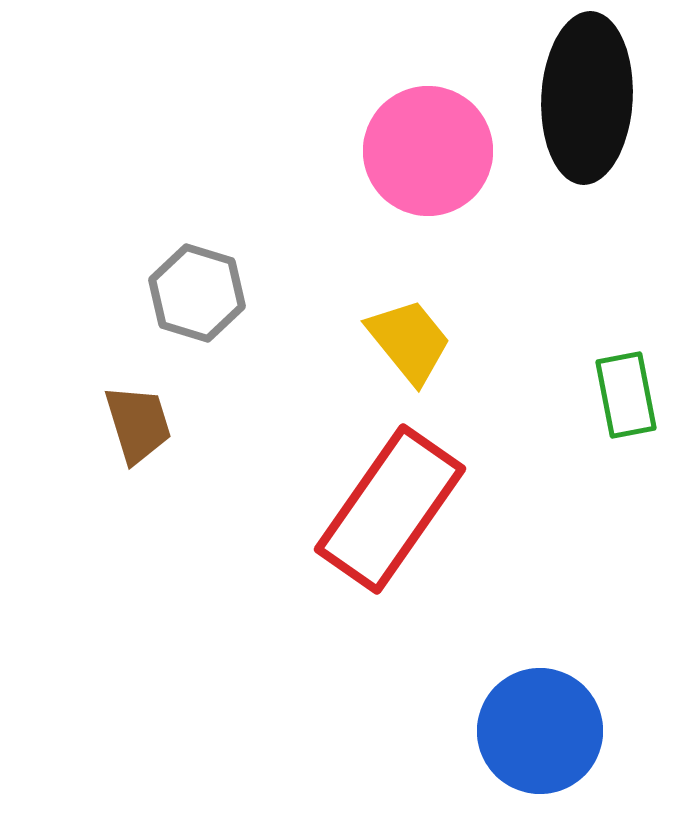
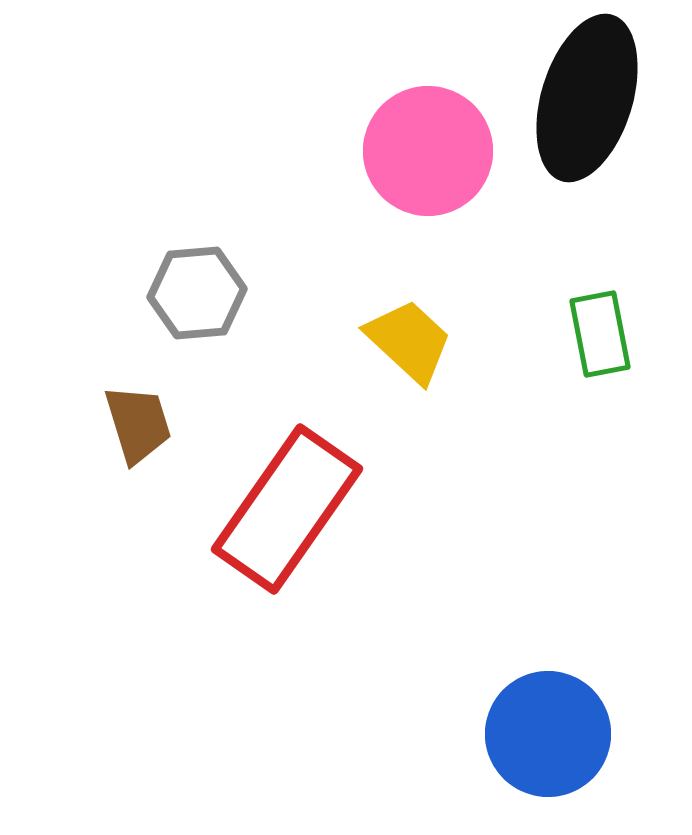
black ellipse: rotated 14 degrees clockwise
gray hexagon: rotated 22 degrees counterclockwise
yellow trapezoid: rotated 8 degrees counterclockwise
green rectangle: moved 26 px left, 61 px up
red rectangle: moved 103 px left
blue circle: moved 8 px right, 3 px down
